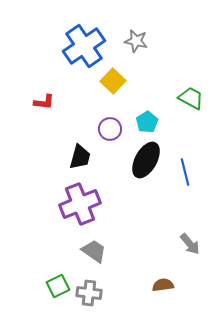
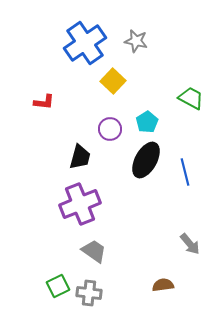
blue cross: moved 1 px right, 3 px up
